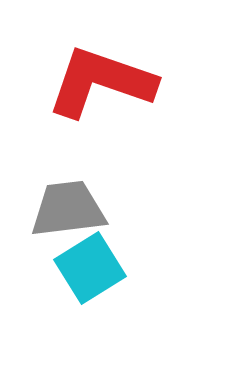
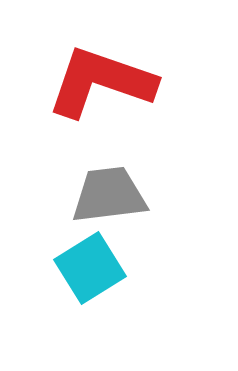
gray trapezoid: moved 41 px right, 14 px up
